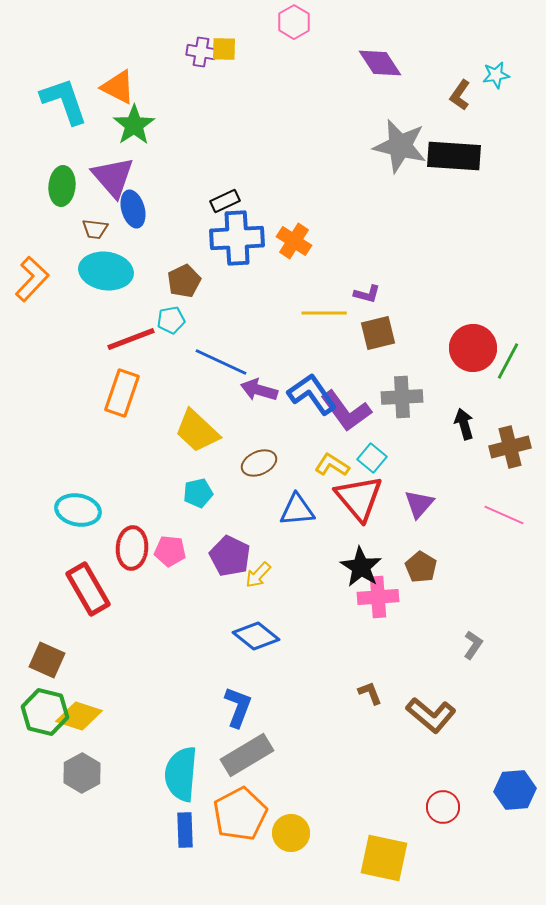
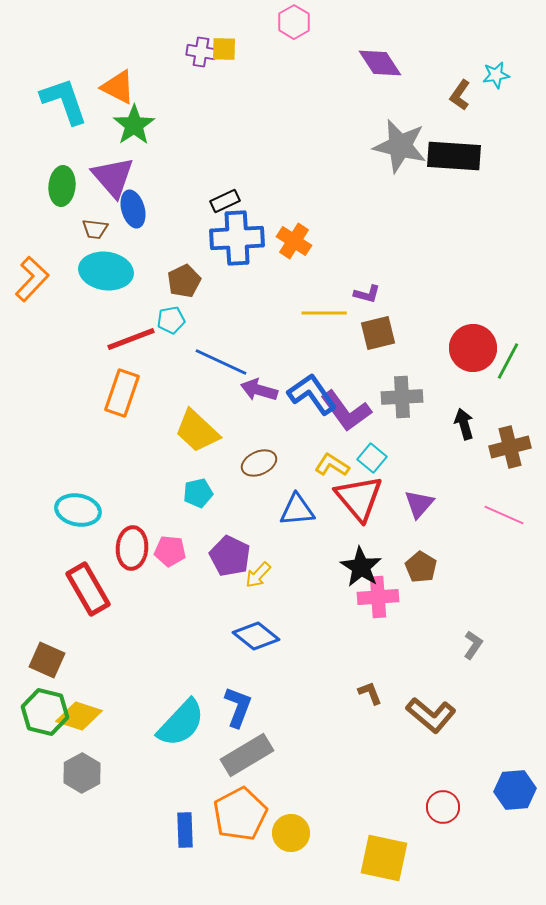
cyan semicircle at (181, 774): moved 51 px up; rotated 142 degrees counterclockwise
